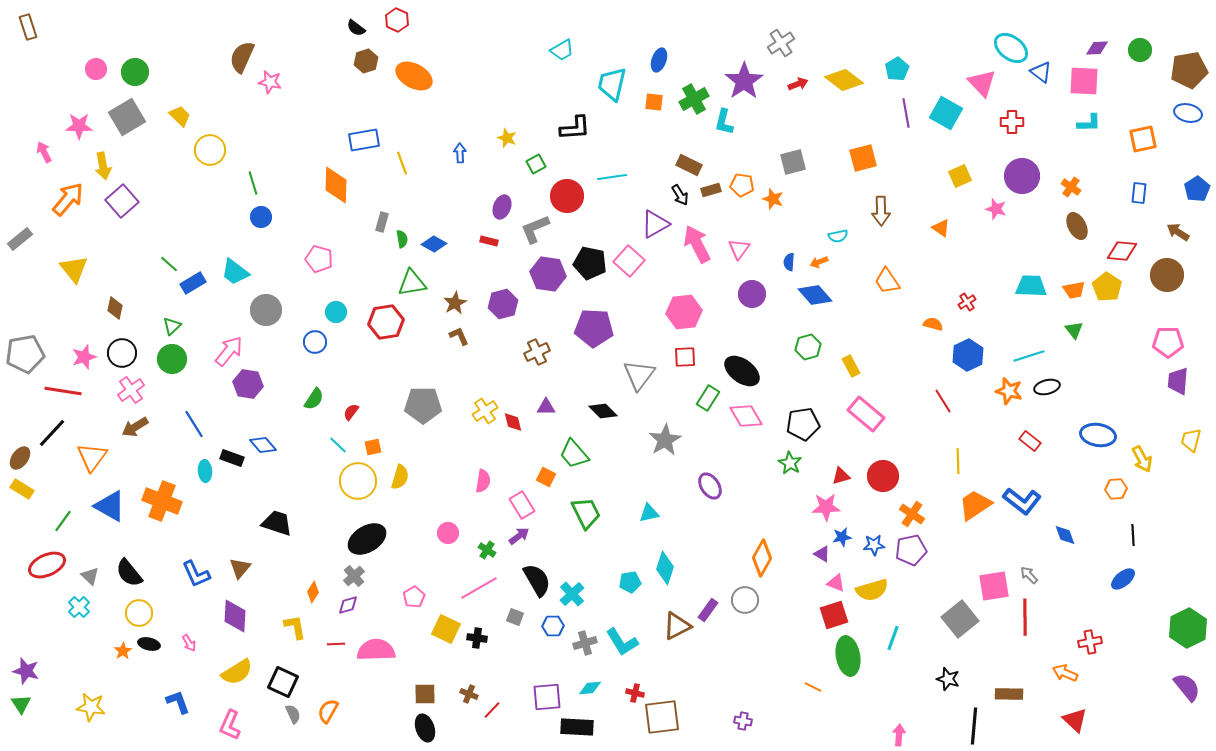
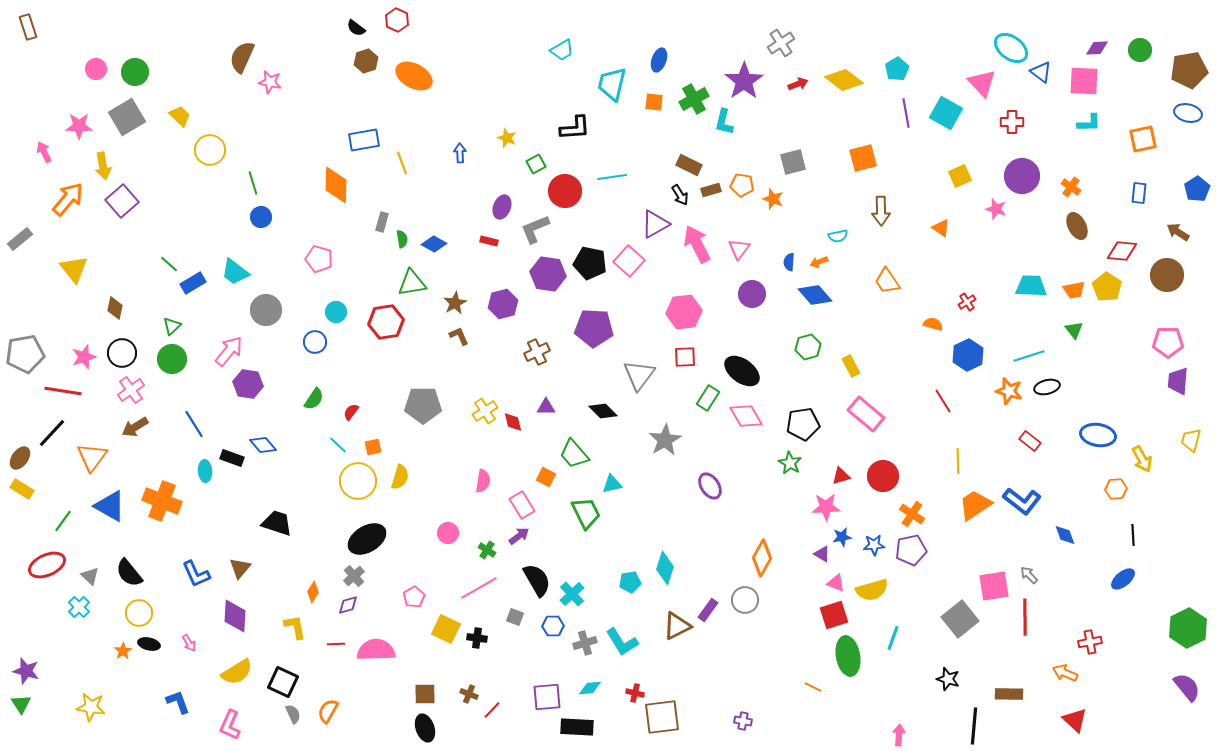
red circle at (567, 196): moved 2 px left, 5 px up
cyan triangle at (649, 513): moved 37 px left, 29 px up
